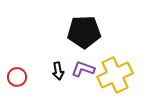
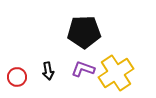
black arrow: moved 10 px left
yellow cross: moved 1 px right, 2 px up; rotated 8 degrees counterclockwise
